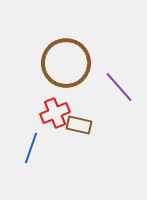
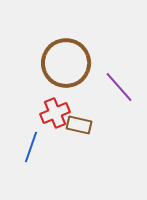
blue line: moved 1 px up
